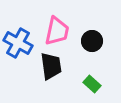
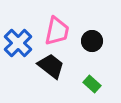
blue cross: rotated 16 degrees clockwise
black trapezoid: rotated 44 degrees counterclockwise
